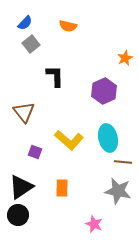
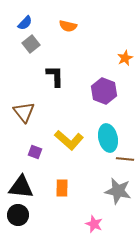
purple hexagon: rotated 15 degrees counterclockwise
brown line: moved 2 px right, 3 px up
black triangle: rotated 40 degrees clockwise
